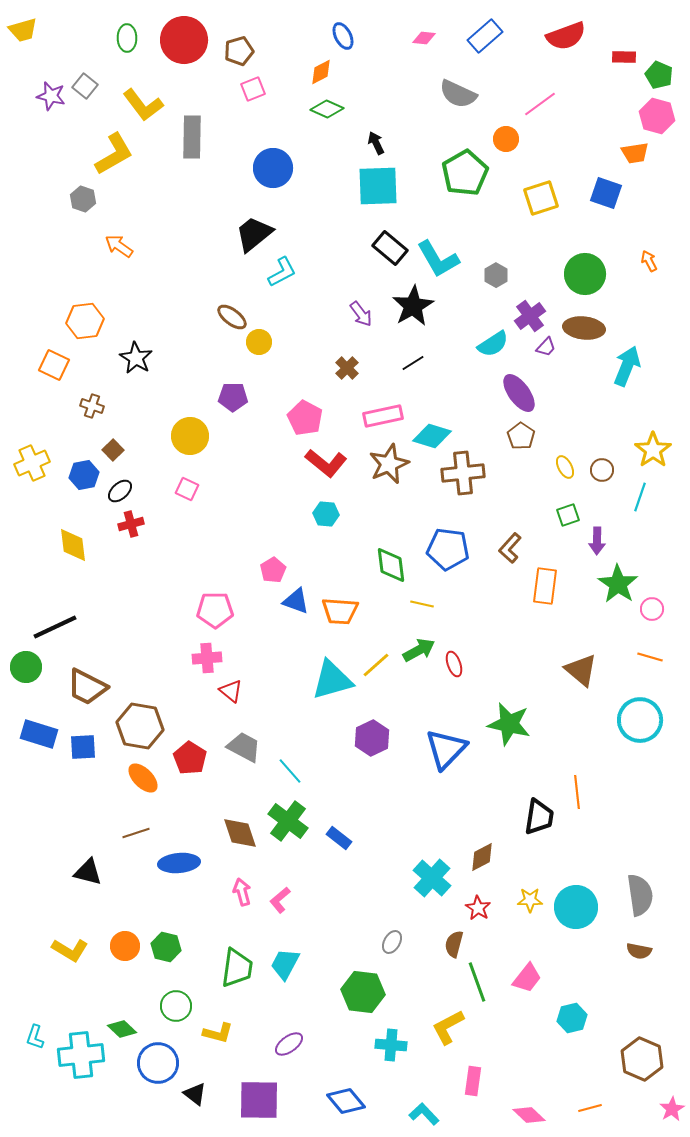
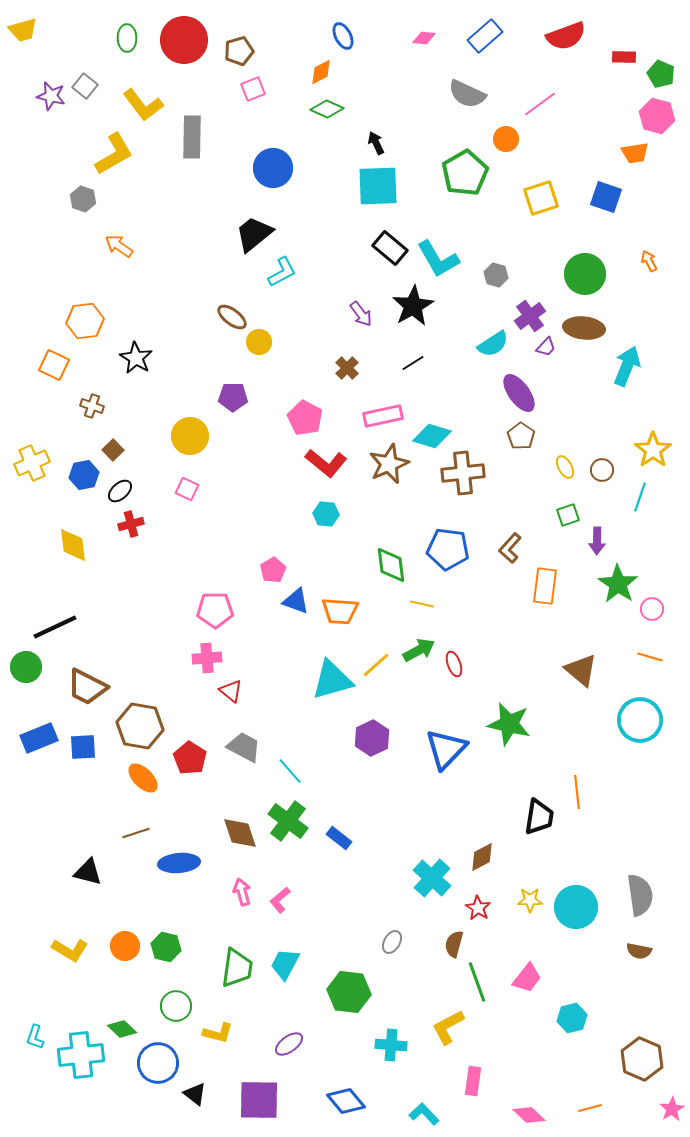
green pentagon at (659, 75): moved 2 px right, 1 px up
gray semicircle at (458, 94): moved 9 px right
blue square at (606, 193): moved 4 px down
gray hexagon at (496, 275): rotated 15 degrees counterclockwise
blue rectangle at (39, 734): moved 4 px down; rotated 39 degrees counterclockwise
green hexagon at (363, 992): moved 14 px left
